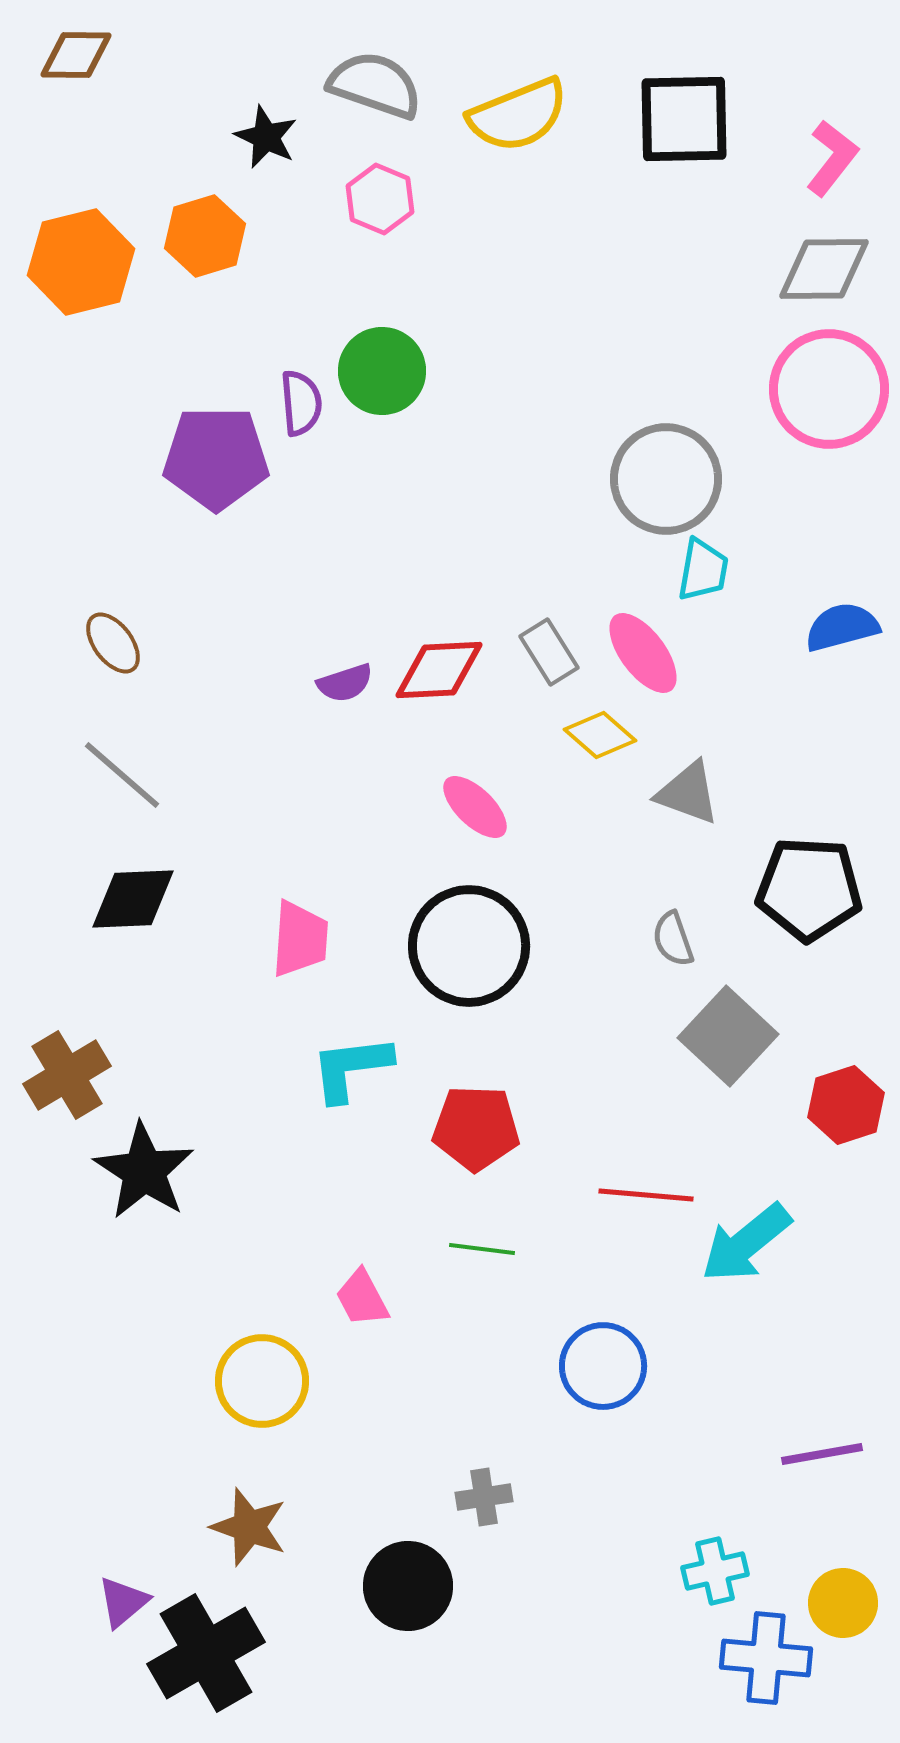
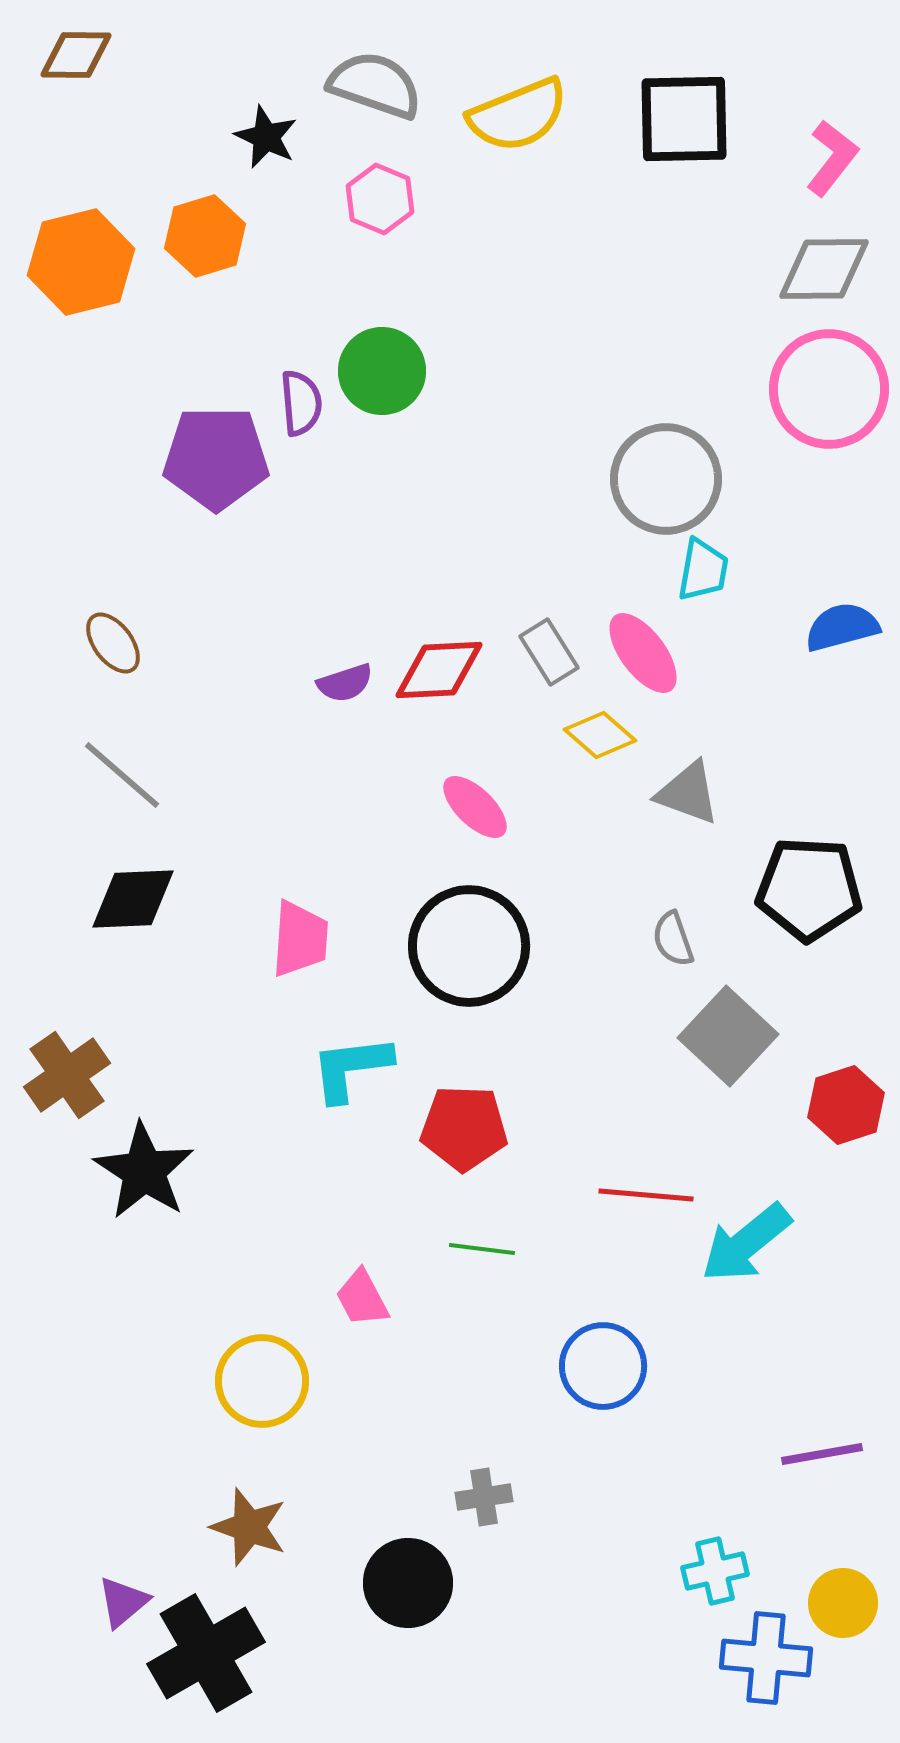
brown cross at (67, 1075): rotated 4 degrees counterclockwise
red pentagon at (476, 1128): moved 12 px left
black circle at (408, 1586): moved 3 px up
